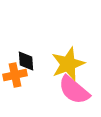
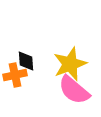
yellow star: moved 2 px right
